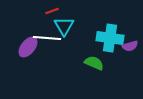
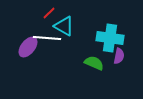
red line: moved 3 px left, 2 px down; rotated 24 degrees counterclockwise
cyan triangle: rotated 30 degrees counterclockwise
purple semicircle: moved 11 px left, 10 px down; rotated 63 degrees counterclockwise
